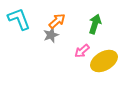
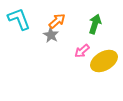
gray star: rotated 21 degrees counterclockwise
